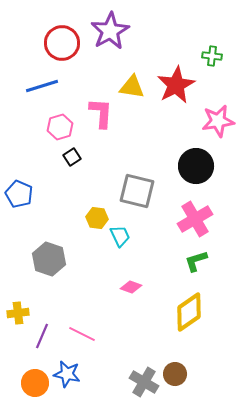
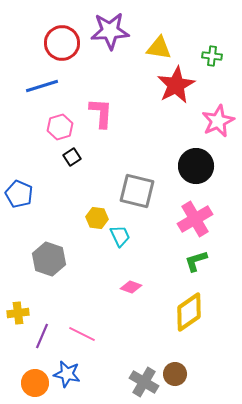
purple star: rotated 27 degrees clockwise
yellow triangle: moved 27 px right, 39 px up
pink star: rotated 16 degrees counterclockwise
